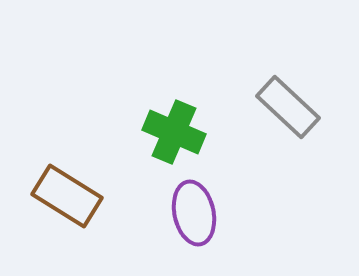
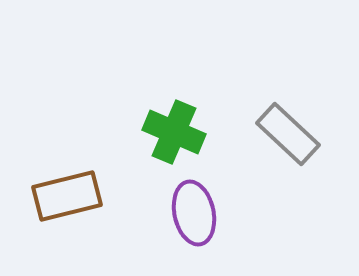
gray rectangle: moved 27 px down
brown rectangle: rotated 46 degrees counterclockwise
